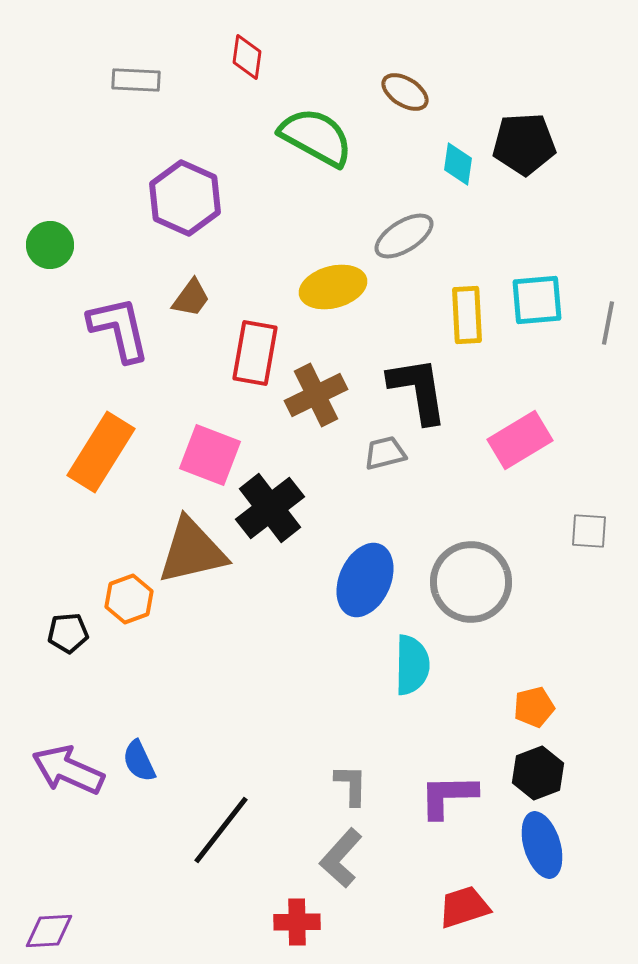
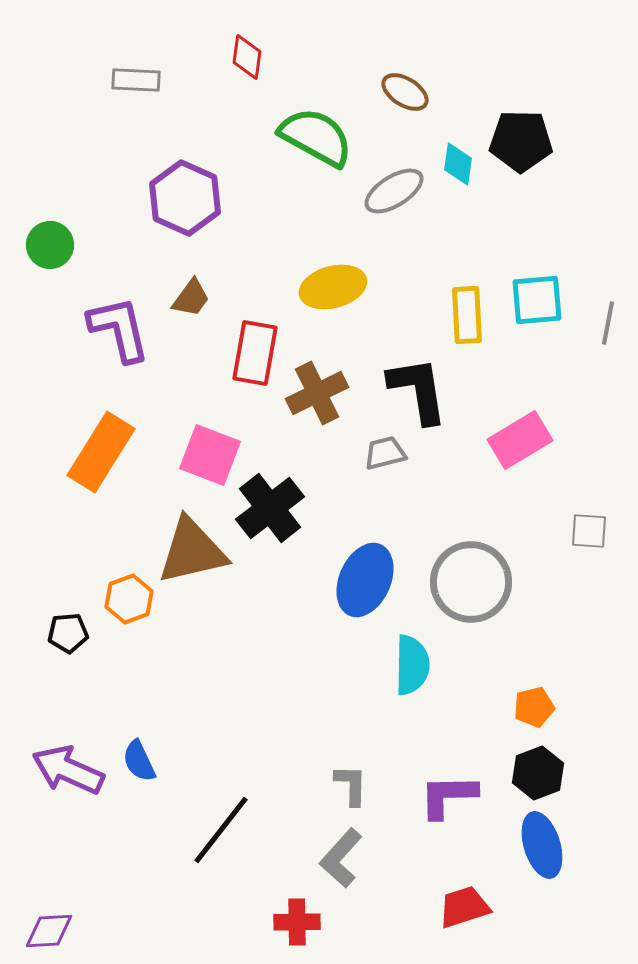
black pentagon at (524, 144): moved 3 px left, 3 px up; rotated 4 degrees clockwise
gray ellipse at (404, 236): moved 10 px left, 45 px up
brown cross at (316, 395): moved 1 px right, 2 px up
